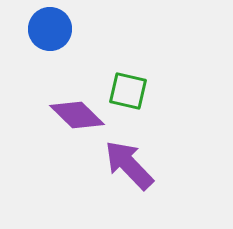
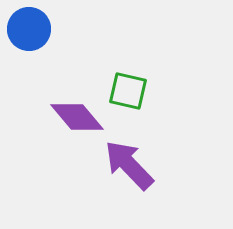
blue circle: moved 21 px left
purple diamond: moved 2 px down; rotated 6 degrees clockwise
